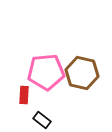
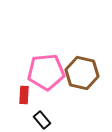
black rectangle: rotated 12 degrees clockwise
